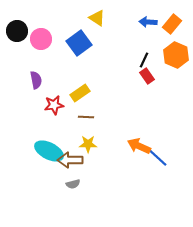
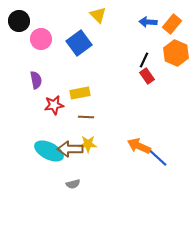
yellow triangle: moved 1 px right, 3 px up; rotated 12 degrees clockwise
black circle: moved 2 px right, 10 px up
orange hexagon: moved 2 px up
yellow rectangle: rotated 24 degrees clockwise
brown arrow: moved 11 px up
